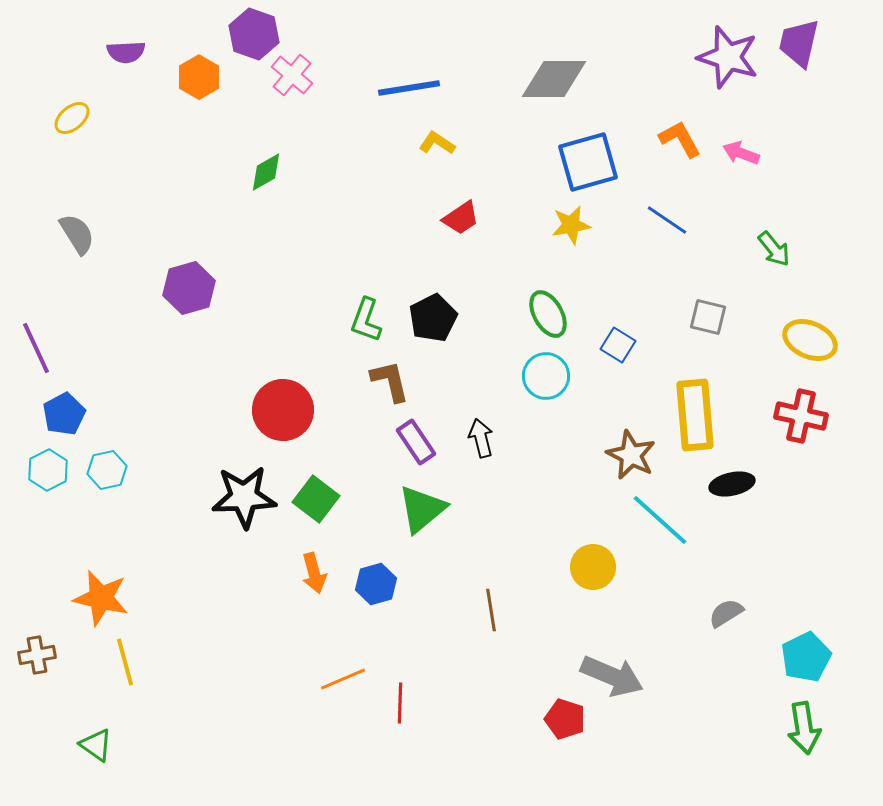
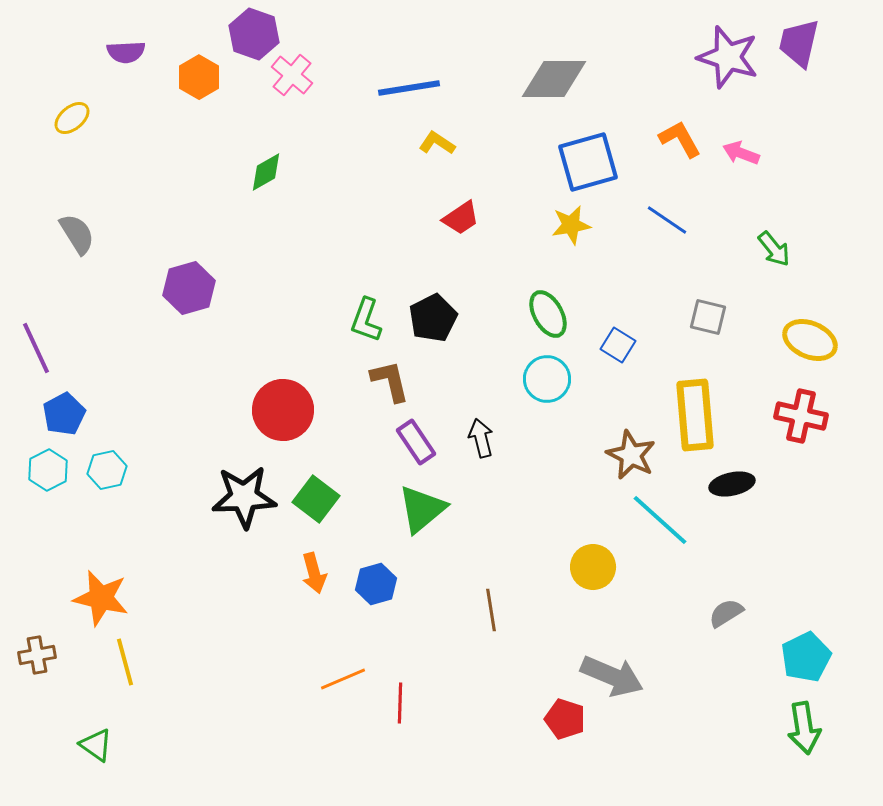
cyan circle at (546, 376): moved 1 px right, 3 px down
